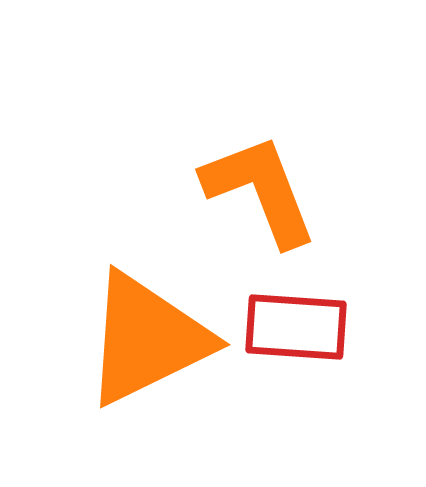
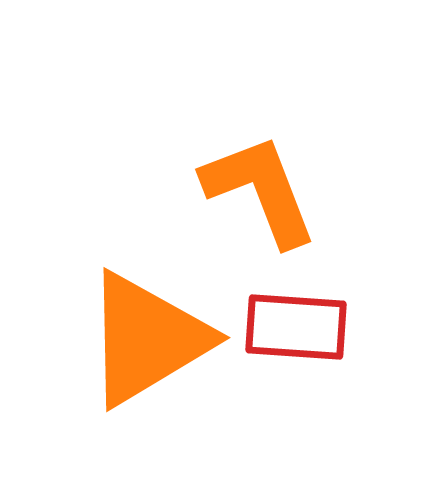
orange triangle: rotated 5 degrees counterclockwise
